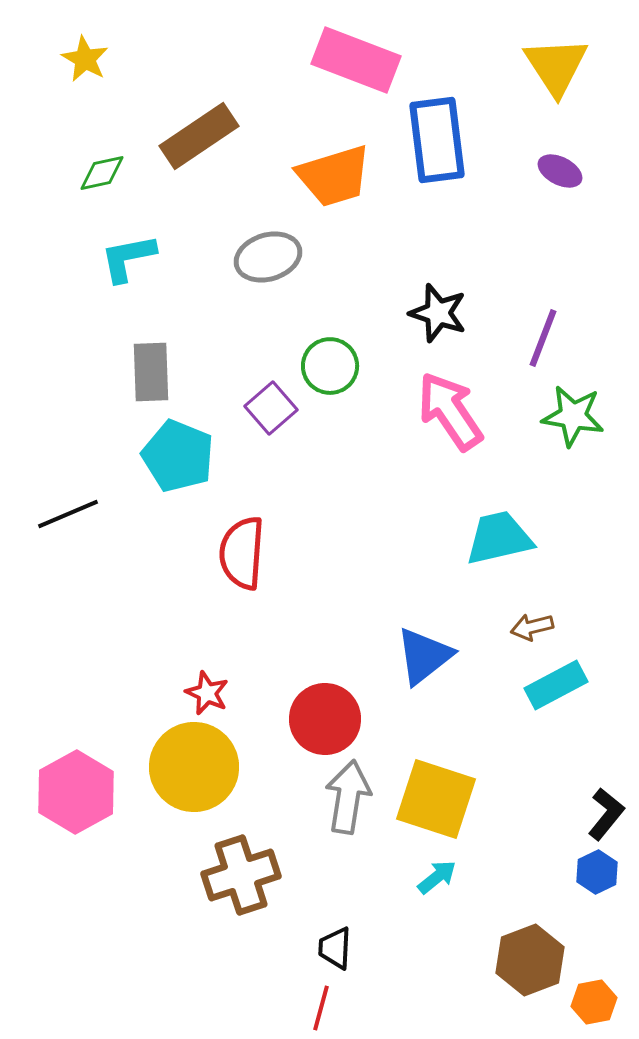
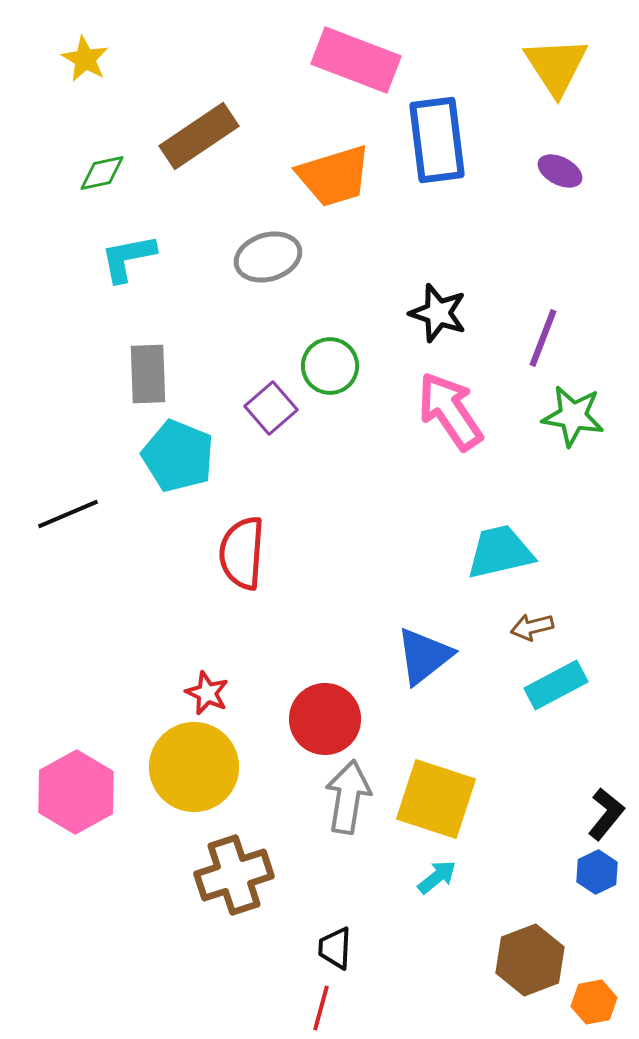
gray rectangle: moved 3 px left, 2 px down
cyan trapezoid: moved 1 px right, 14 px down
brown cross: moved 7 px left
